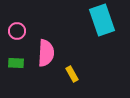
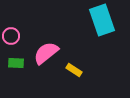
pink circle: moved 6 px left, 5 px down
pink semicircle: rotated 132 degrees counterclockwise
yellow rectangle: moved 2 px right, 4 px up; rotated 28 degrees counterclockwise
